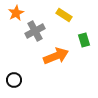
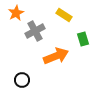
green rectangle: moved 1 px left, 1 px up
black circle: moved 8 px right
